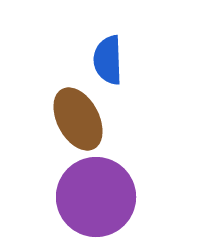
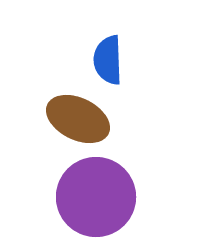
brown ellipse: rotated 36 degrees counterclockwise
